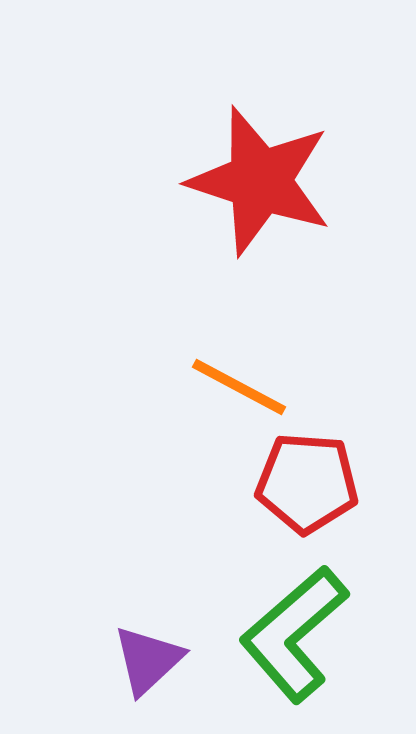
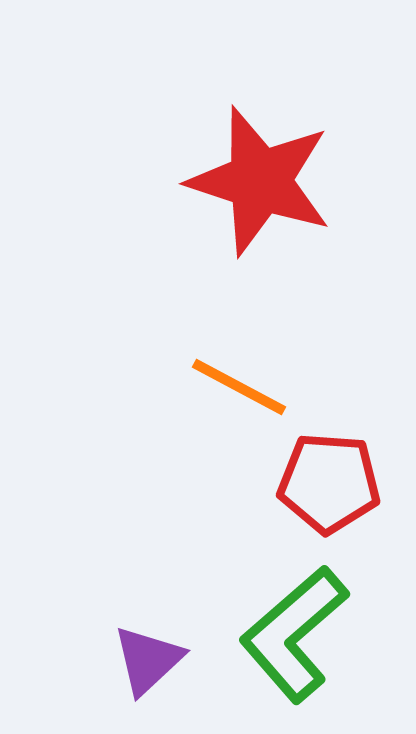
red pentagon: moved 22 px right
